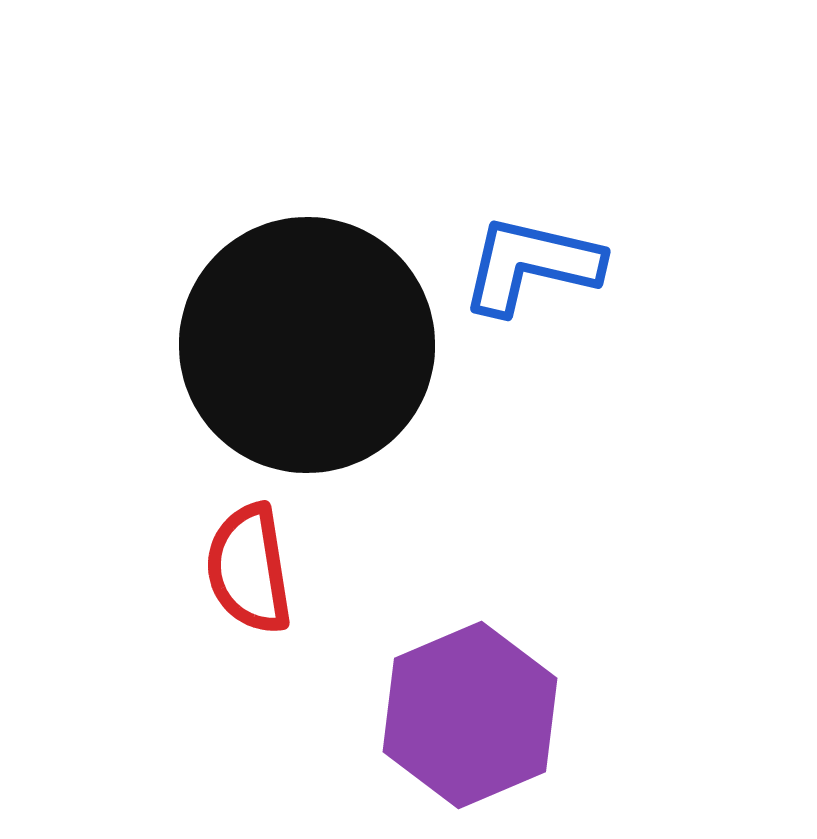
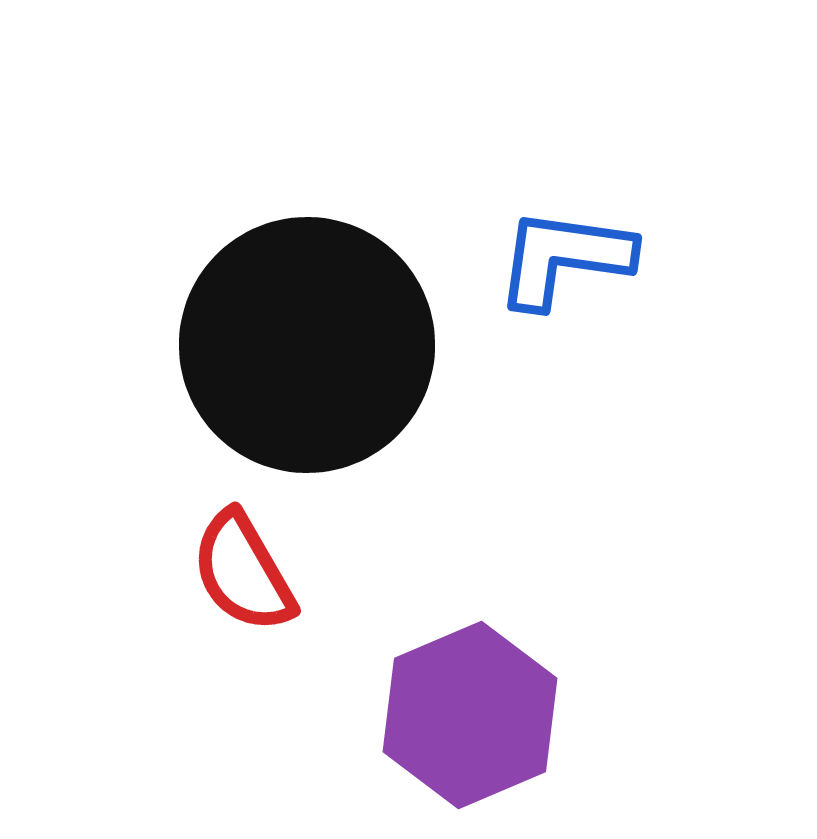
blue L-shape: moved 33 px right, 7 px up; rotated 5 degrees counterclockwise
red semicircle: moved 6 px left, 3 px down; rotated 21 degrees counterclockwise
